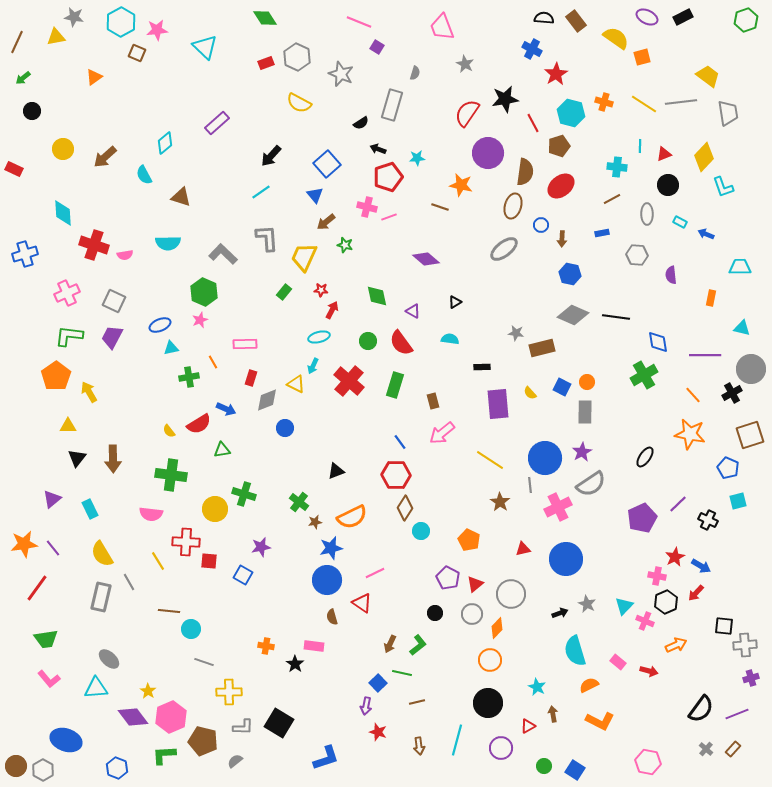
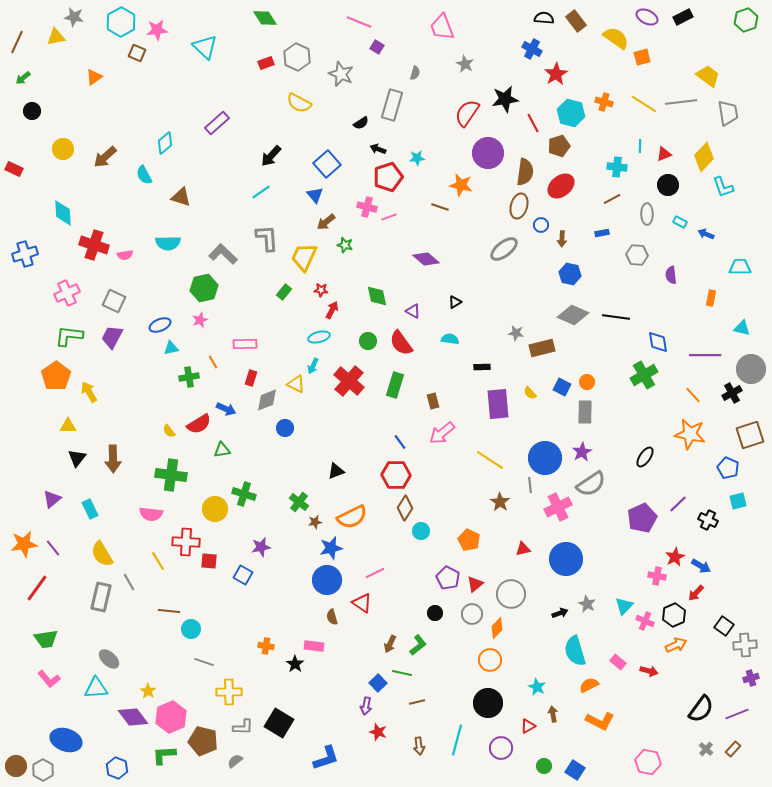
brown ellipse at (513, 206): moved 6 px right
green hexagon at (204, 292): moved 4 px up; rotated 24 degrees clockwise
black hexagon at (666, 602): moved 8 px right, 13 px down
black square at (724, 626): rotated 30 degrees clockwise
